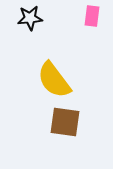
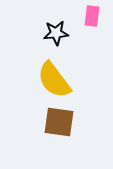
black star: moved 26 px right, 15 px down
brown square: moved 6 px left
